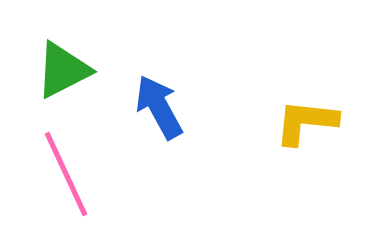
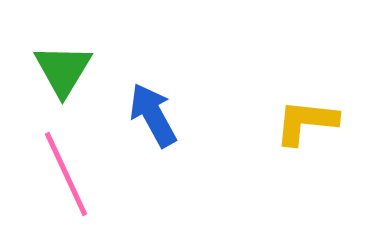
green triangle: rotated 32 degrees counterclockwise
blue arrow: moved 6 px left, 8 px down
